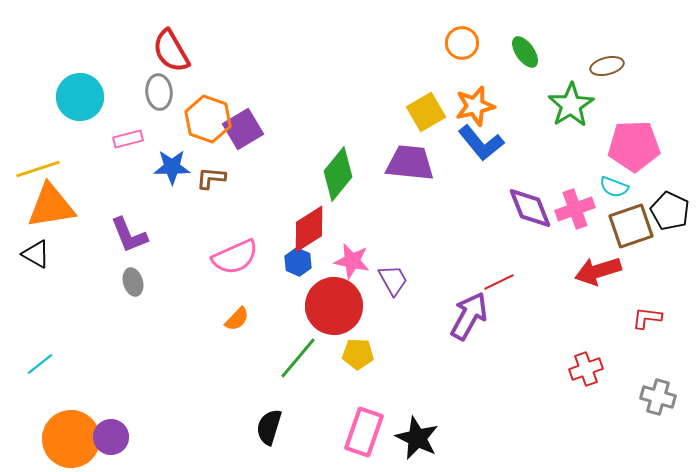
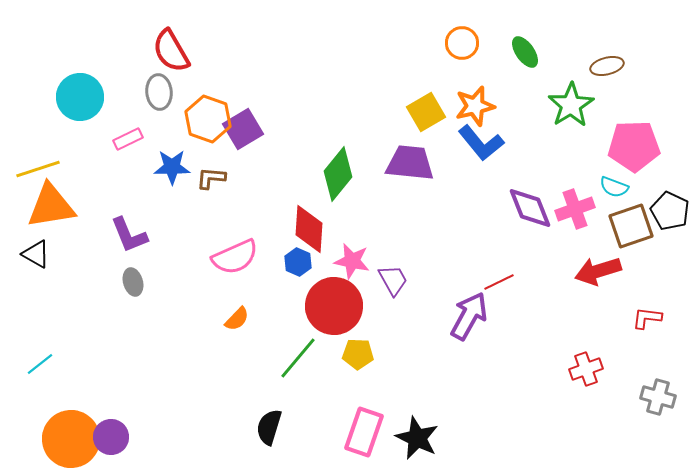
pink rectangle at (128, 139): rotated 12 degrees counterclockwise
red diamond at (309, 229): rotated 54 degrees counterclockwise
